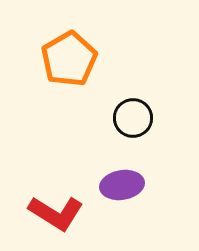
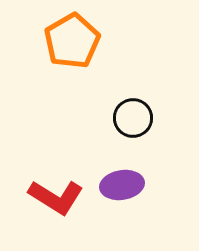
orange pentagon: moved 3 px right, 18 px up
red L-shape: moved 16 px up
